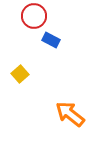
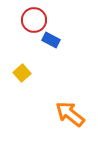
red circle: moved 4 px down
yellow square: moved 2 px right, 1 px up
